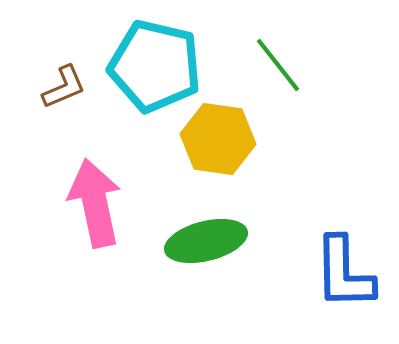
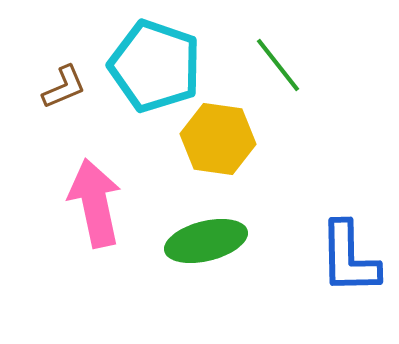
cyan pentagon: rotated 6 degrees clockwise
blue L-shape: moved 5 px right, 15 px up
